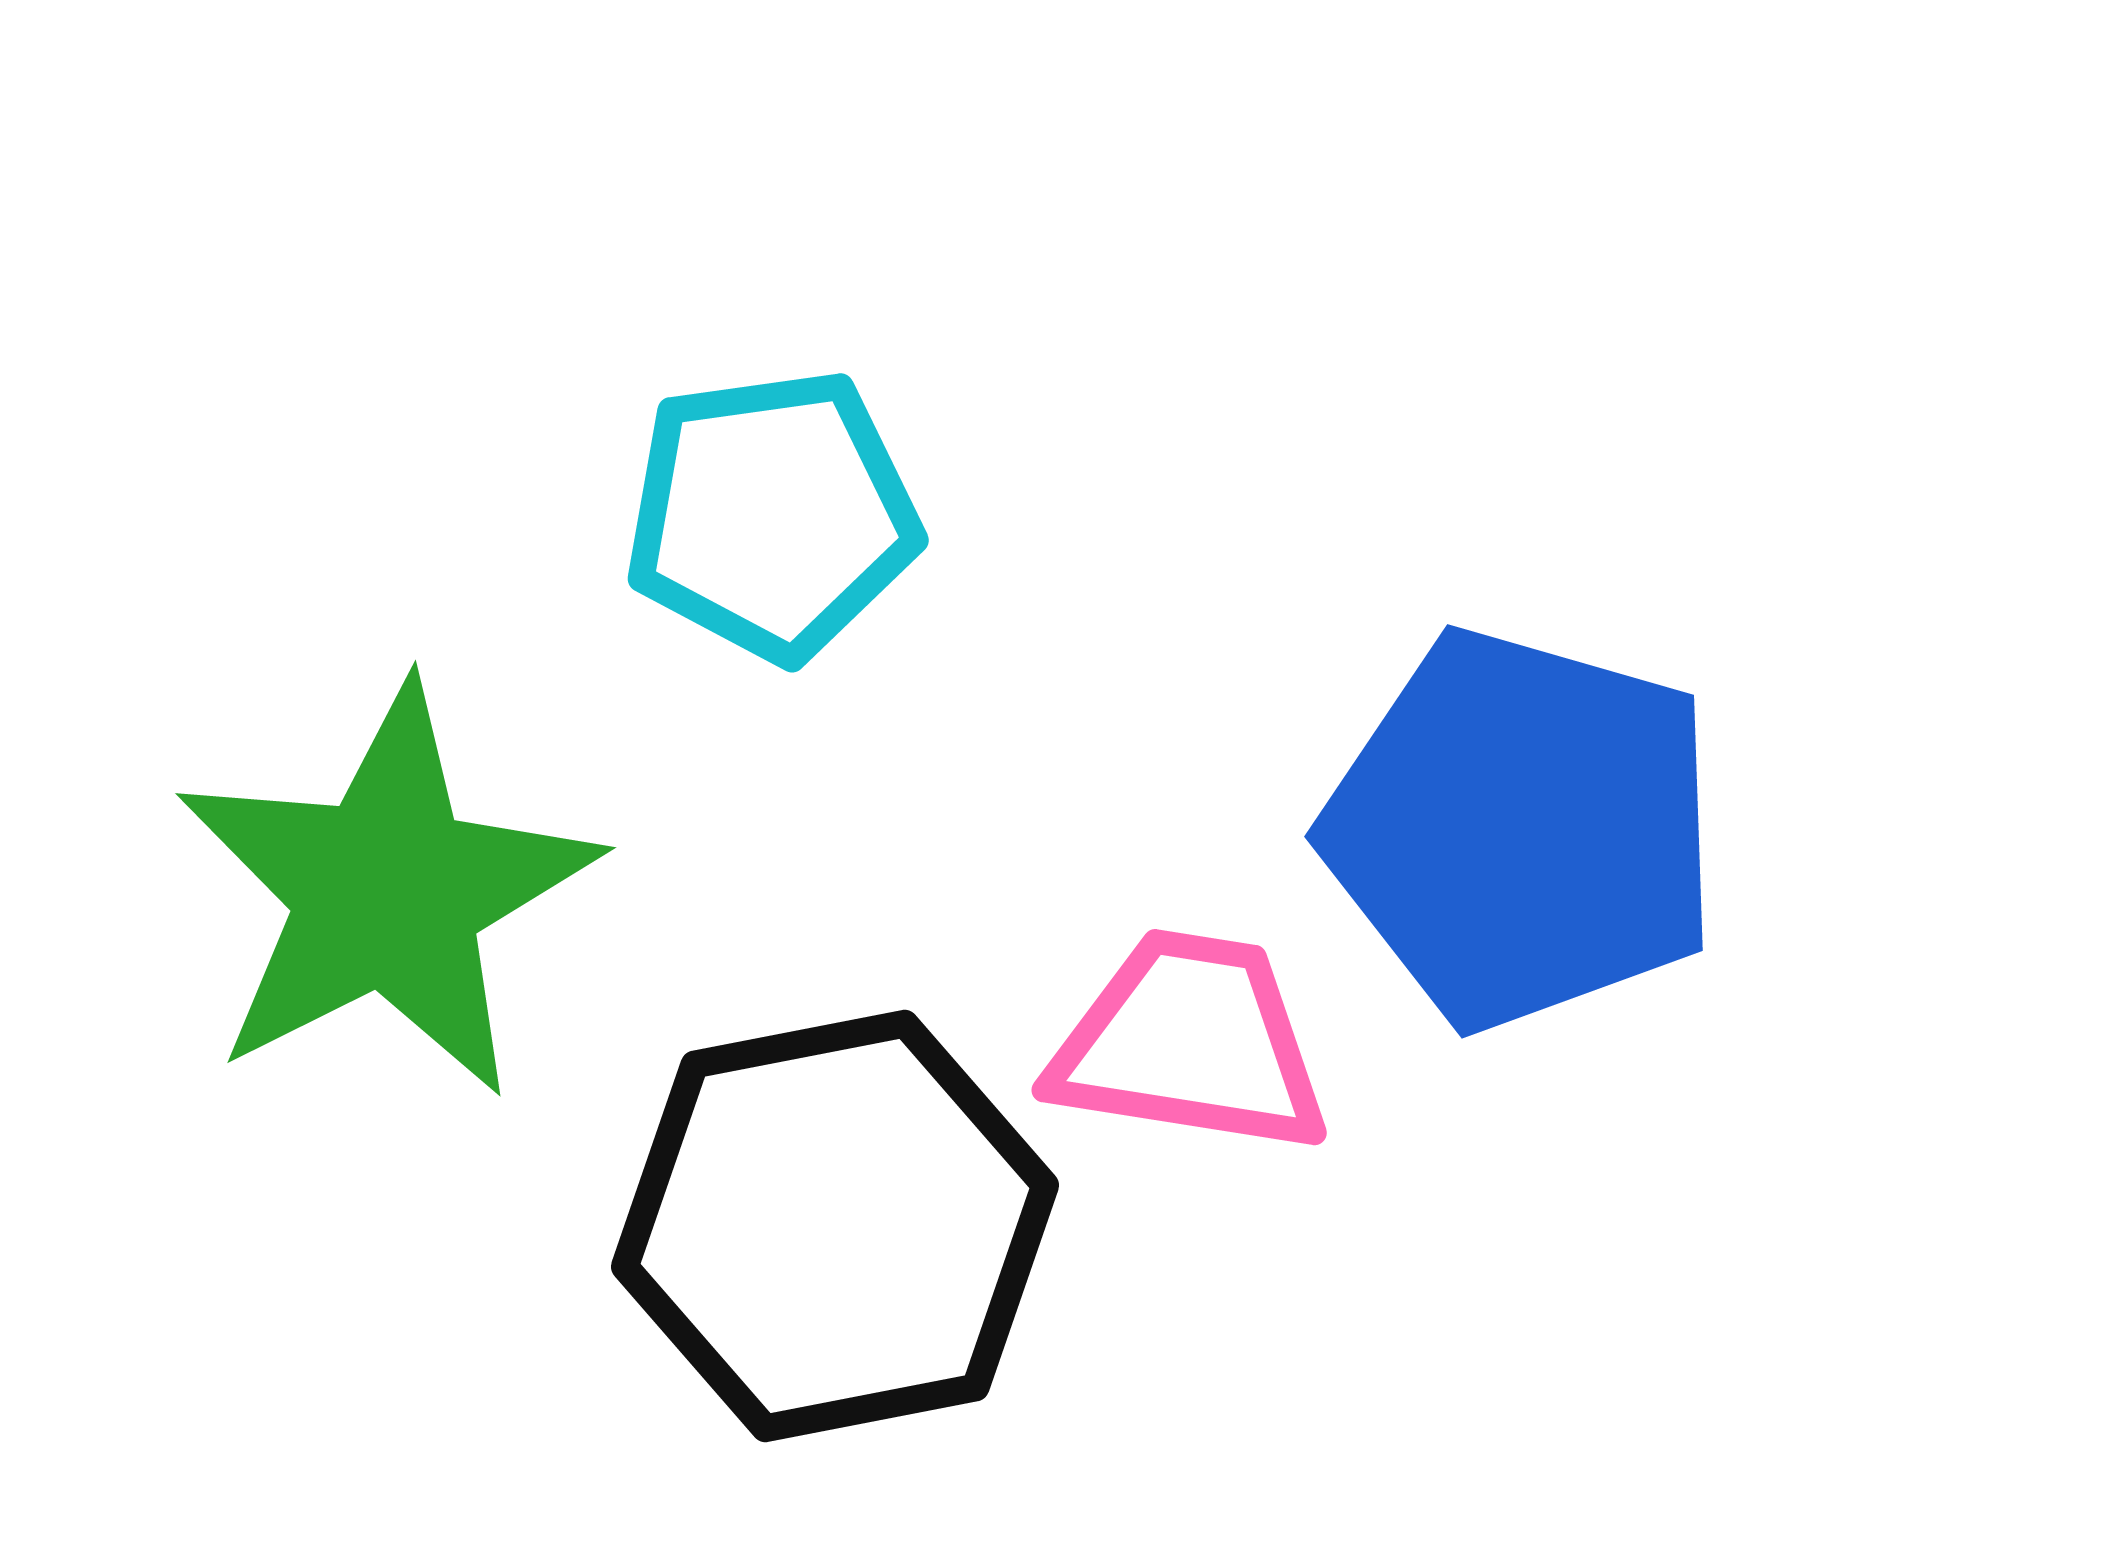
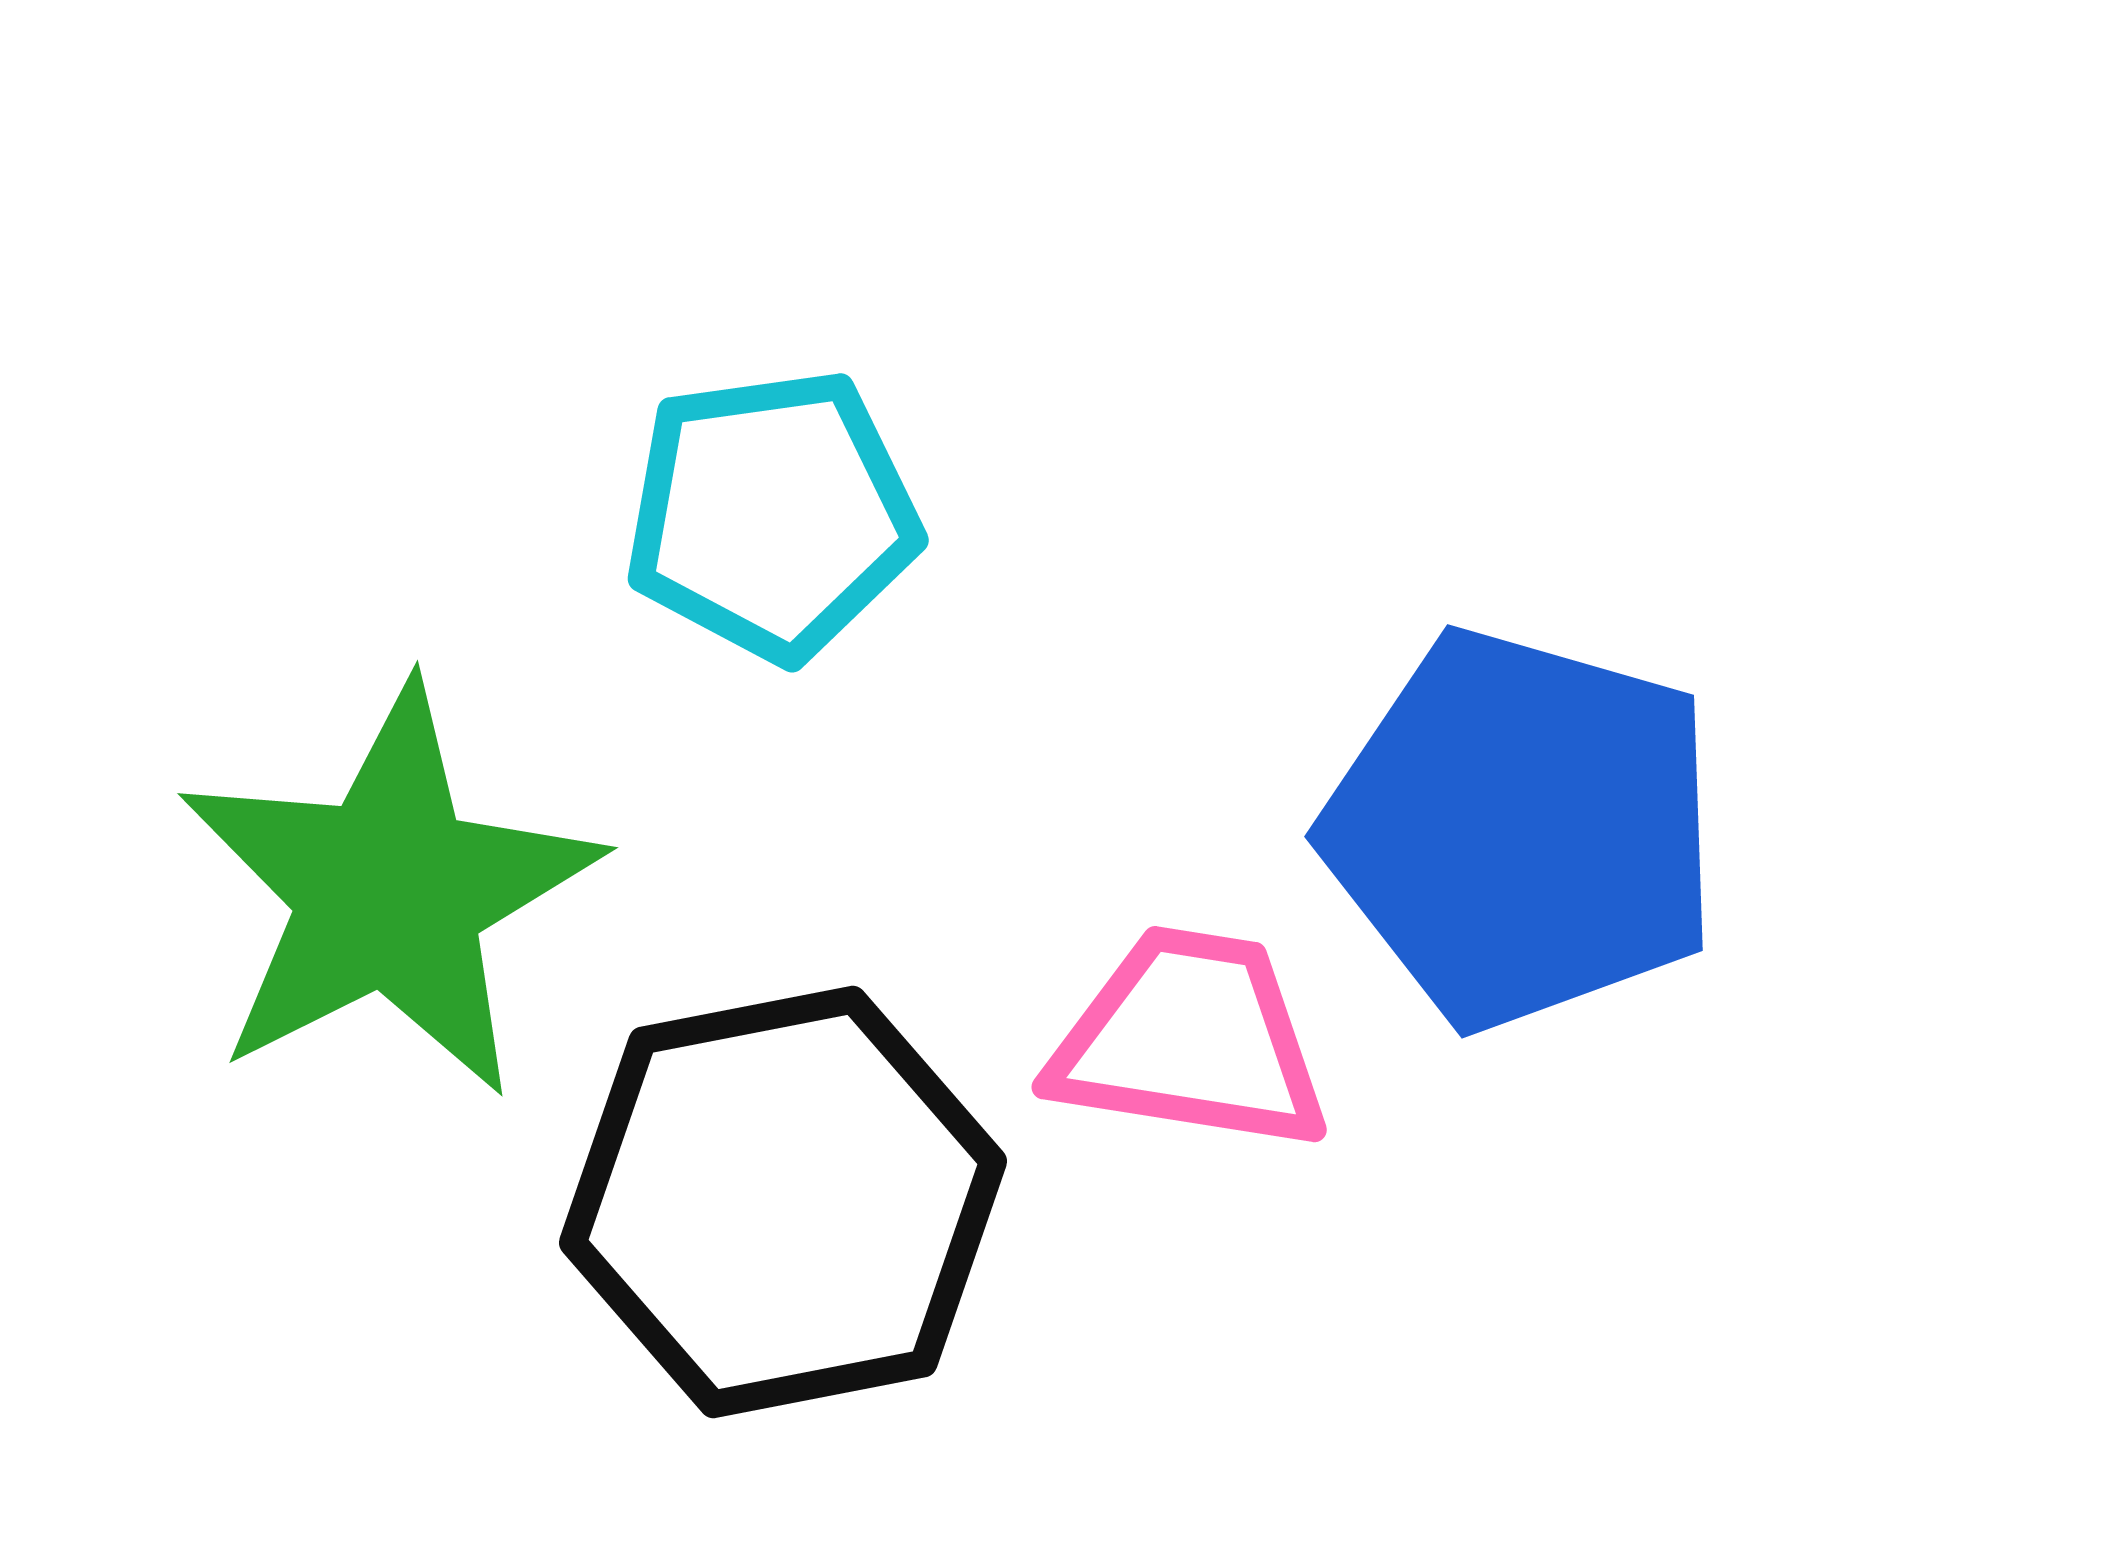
green star: moved 2 px right
pink trapezoid: moved 3 px up
black hexagon: moved 52 px left, 24 px up
